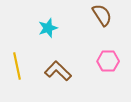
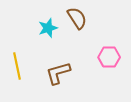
brown semicircle: moved 25 px left, 3 px down
pink hexagon: moved 1 px right, 4 px up
brown L-shape: moved 2 px down; rotated 60 degrees counterclockwise
